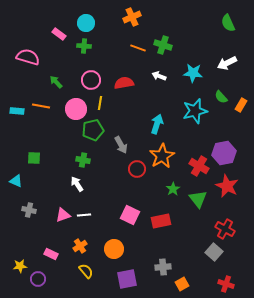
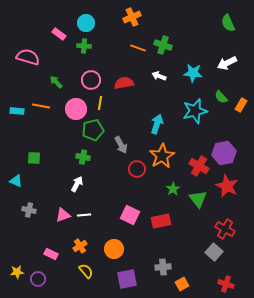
green cross at (83, 160): moved 3 px up
white arrow at (77, 184): rotated 63 degrees clockwise
yellow star at (20, 266): moved 3 px left, 6 px down
